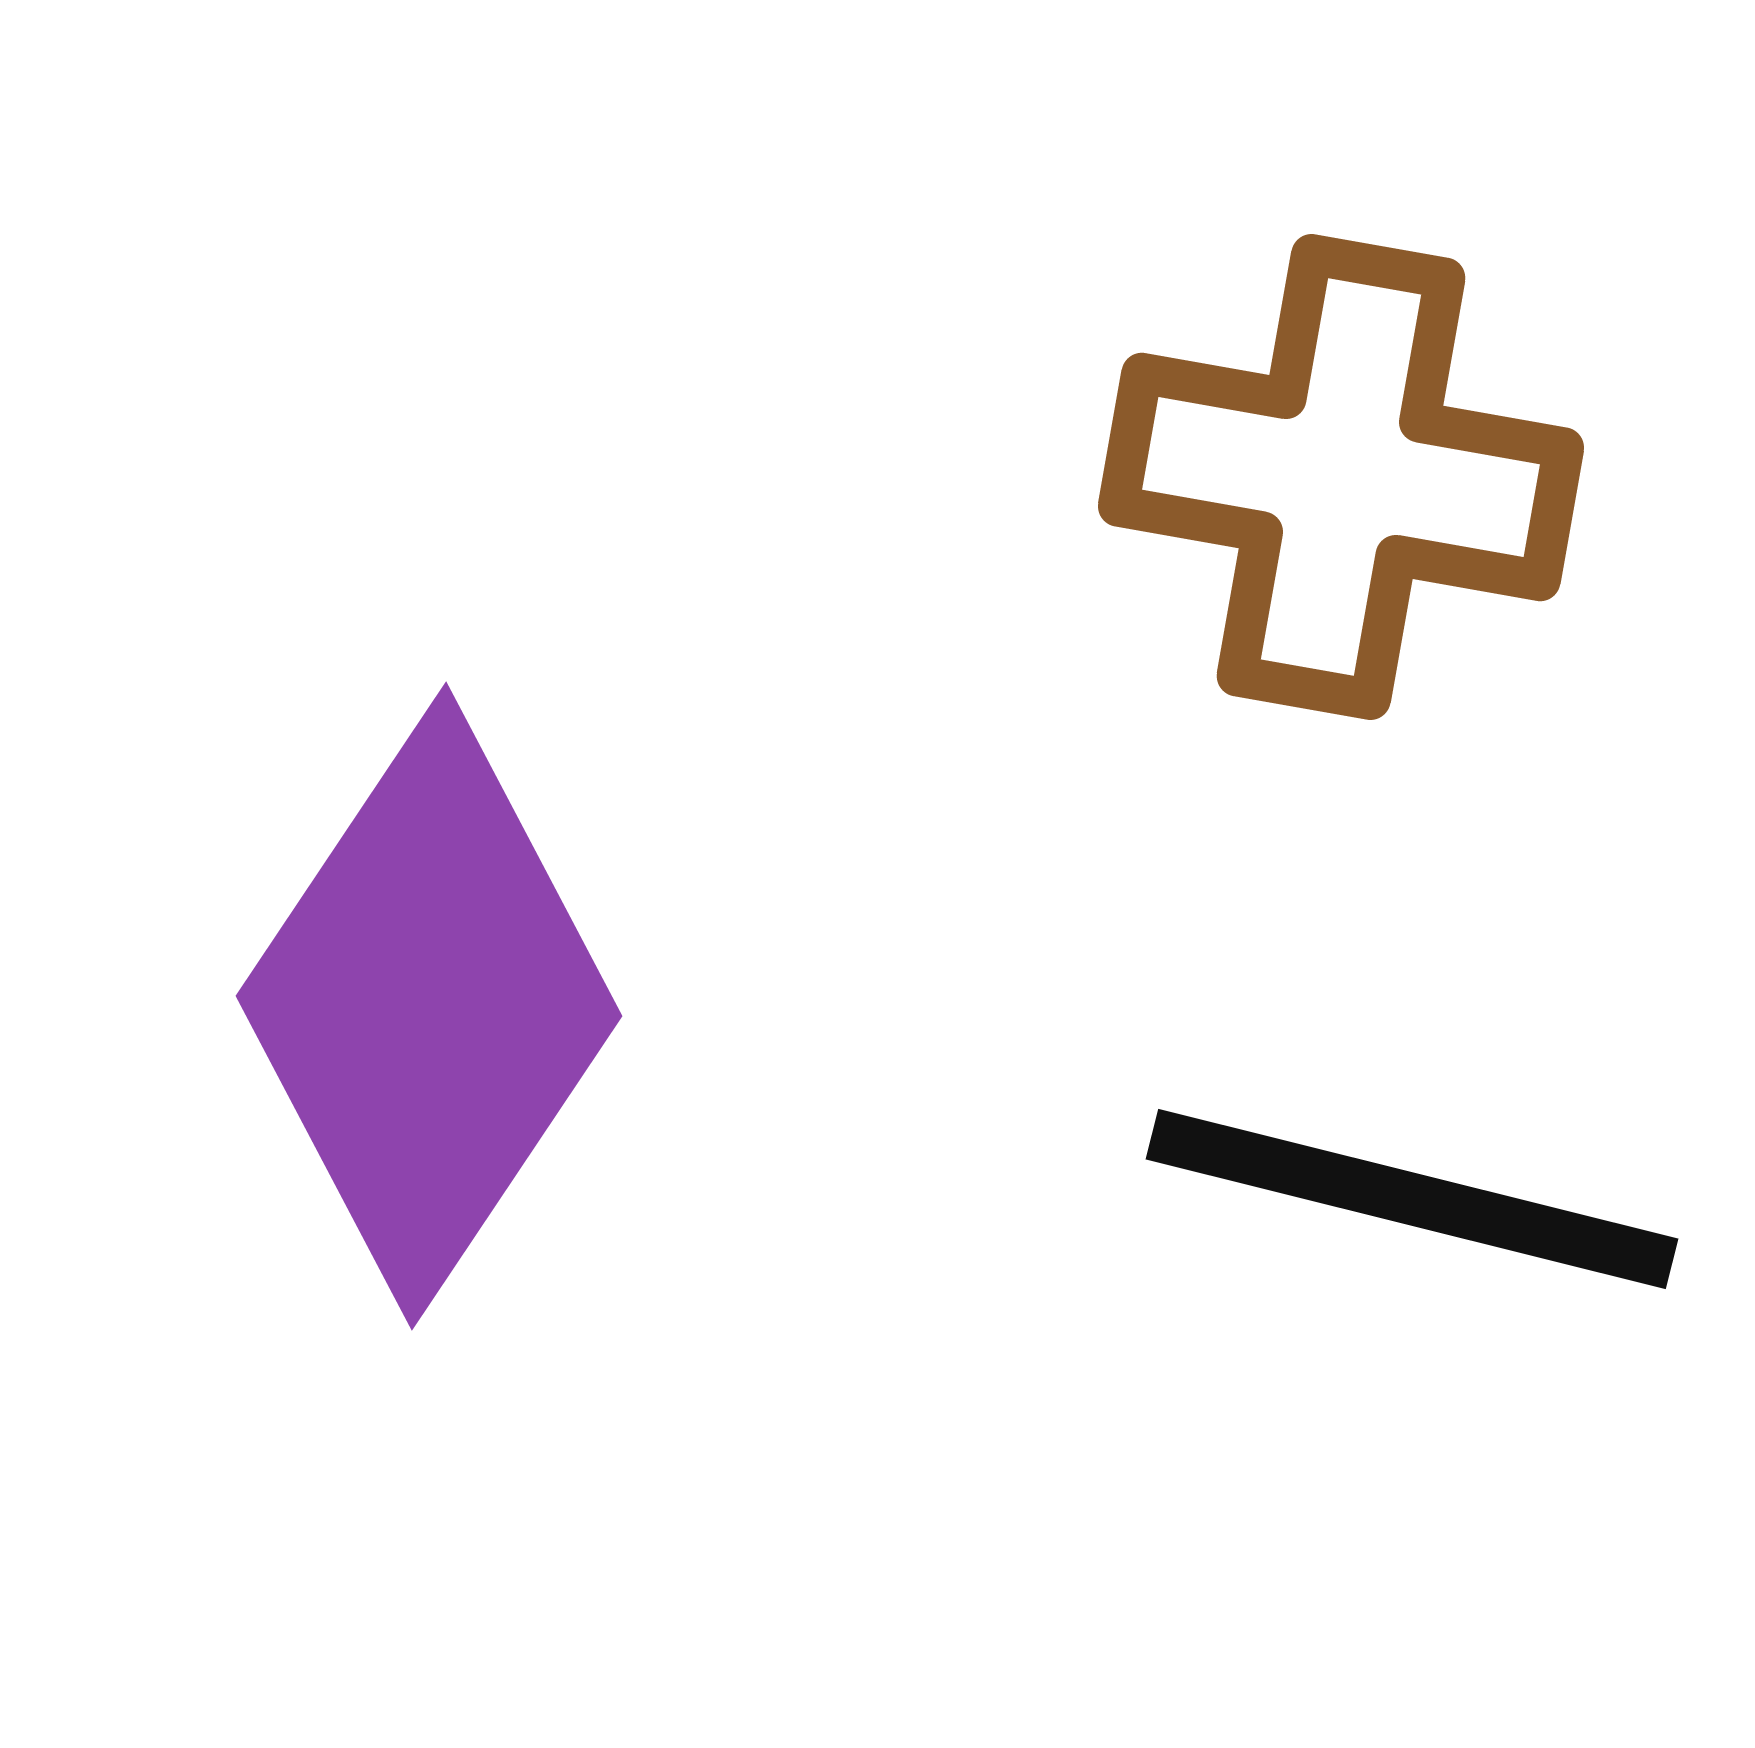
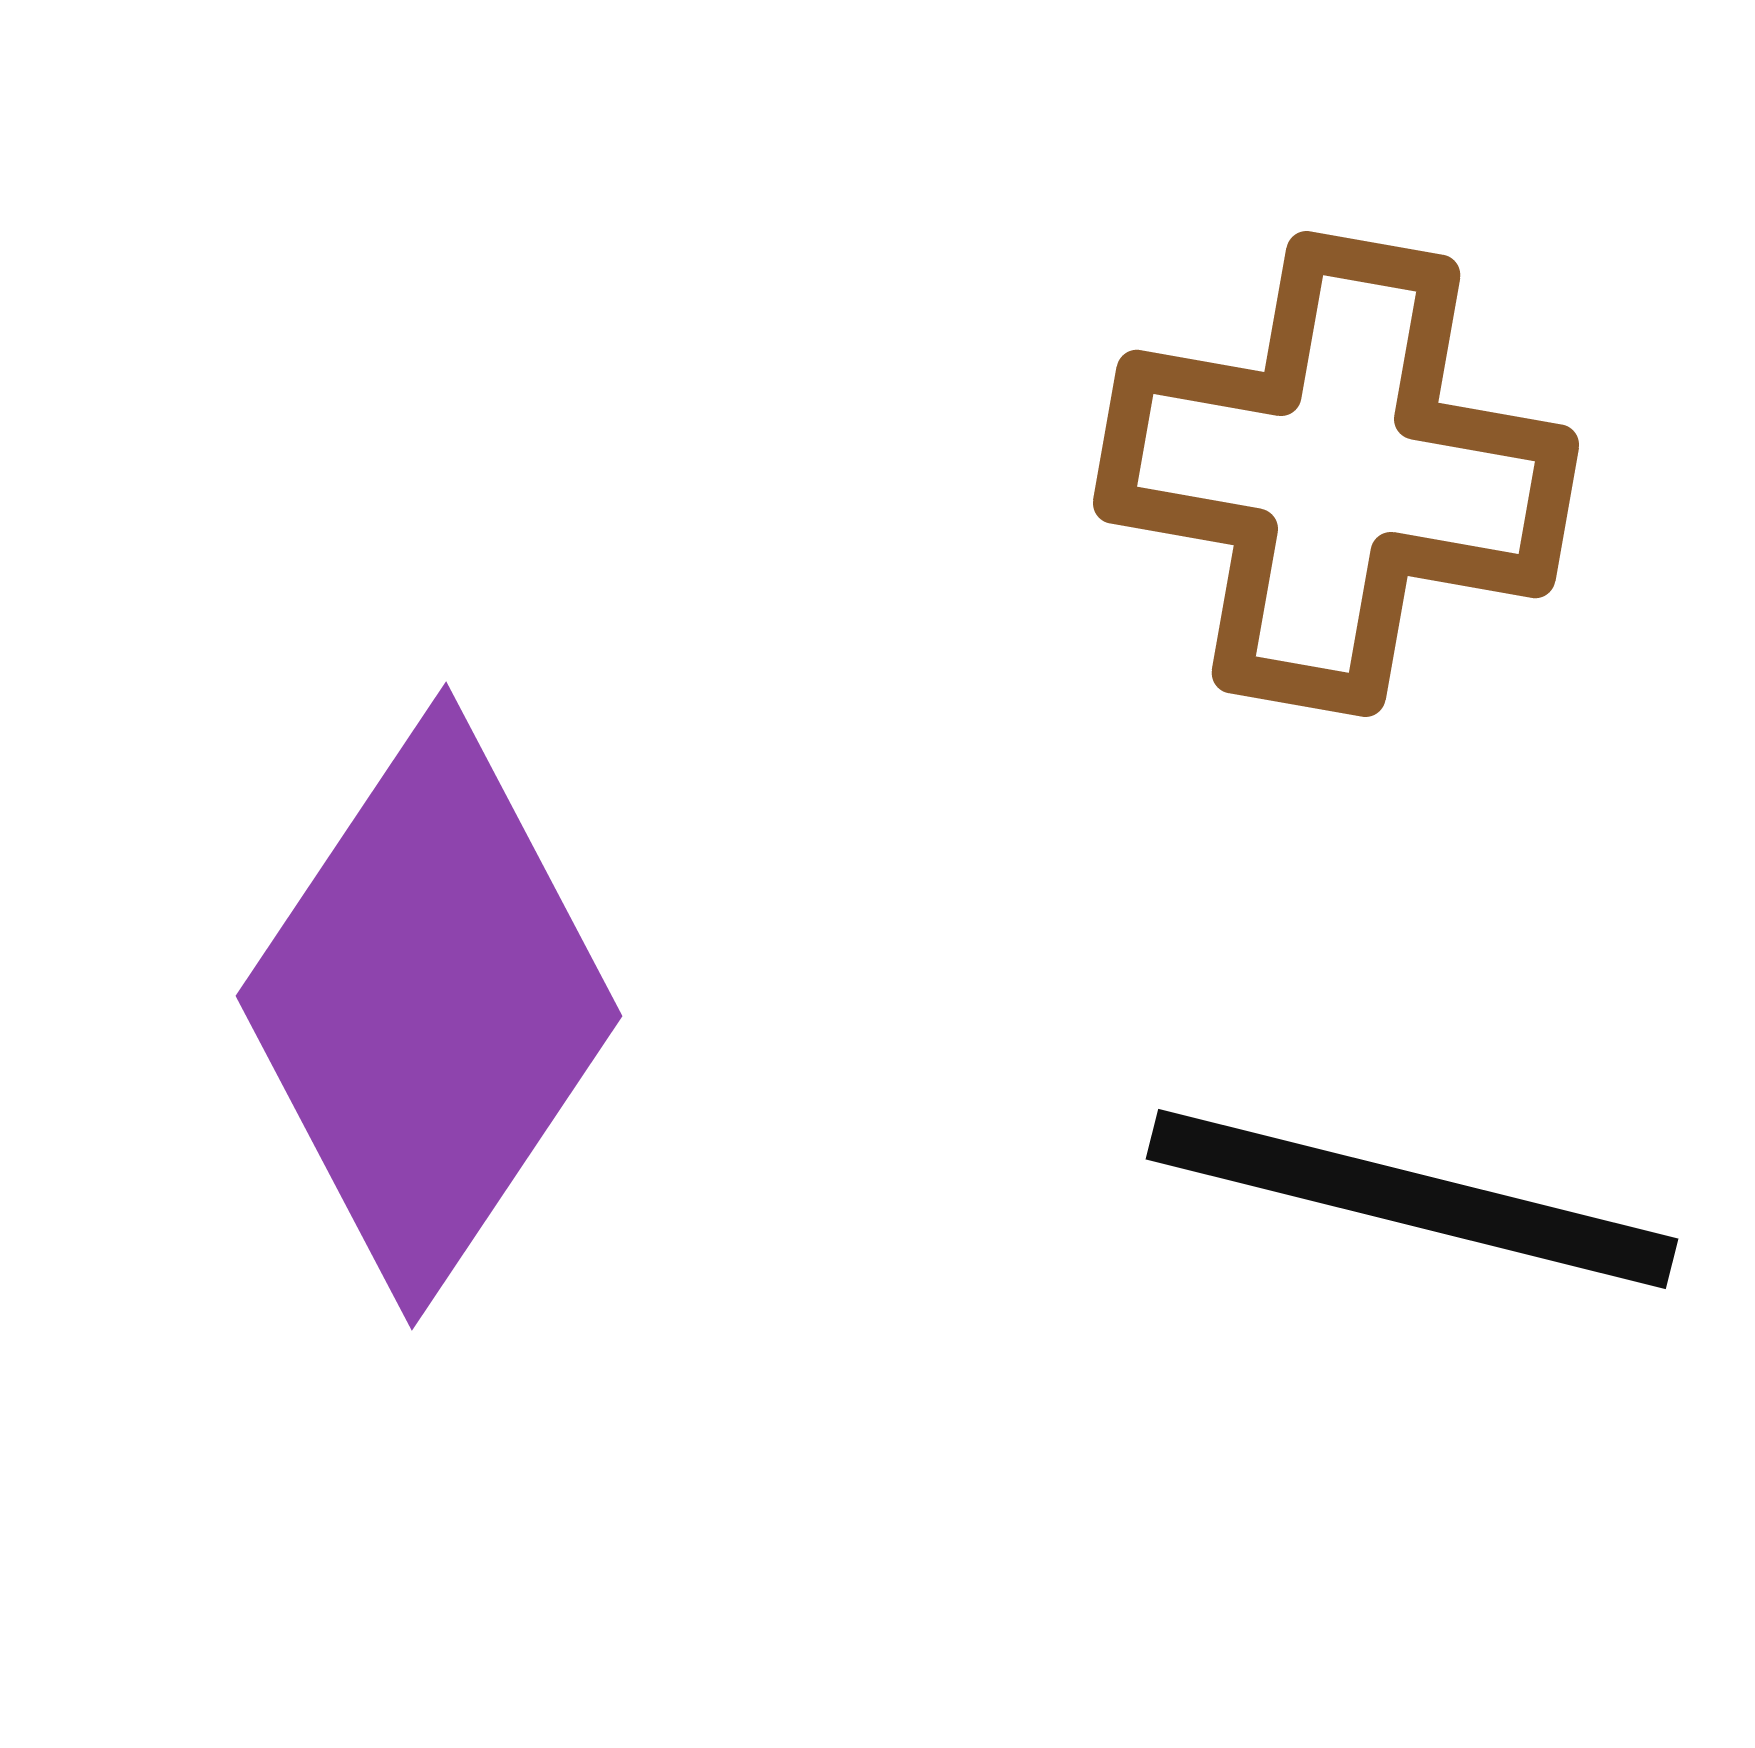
brown cross: moved 5 px left, 3 px up
